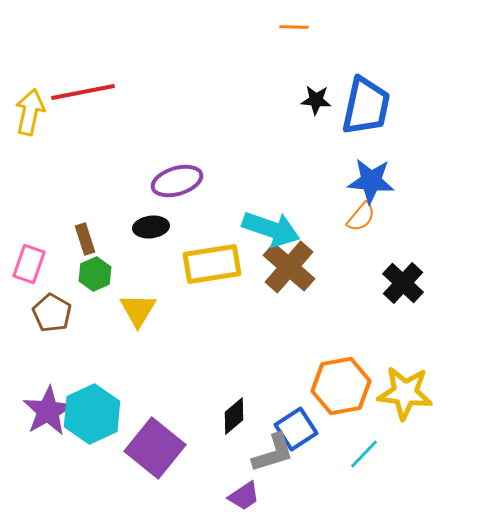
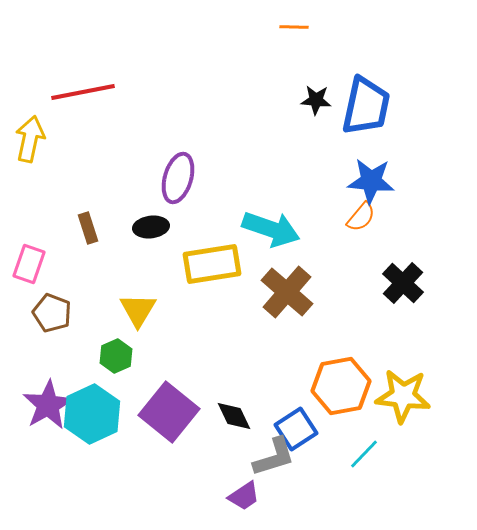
yellow arrow: moved 27 px down
purple ellipse: moved 1 px right, 3 px up; rotated 57 degrees counterclockwise
brown rectangle: moved 3 px right, 11 px up
brown cross: moved 2 px left, 25 px down
green hexagon: moved 21 px right, 82 px down
brown pentagon: rotated 9 degrees counterclockwise
yellow star: moved 2 px left, 3 px down
purple star: moved 6 px up
black diamond: rotated 75 degrees counterclockwise
purple square: moved 14 px right, 36 px up
gray L-shape: moved 1 px right, 4 px down
